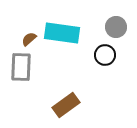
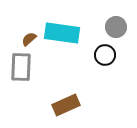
brown rectangle: rotated 12 degrees clockwise
